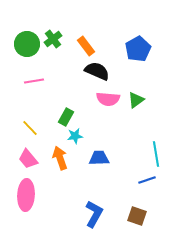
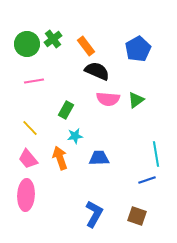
green rectangle: moved 7 px up
